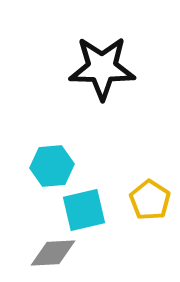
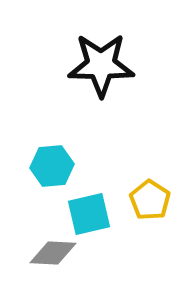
black star: moved 1 px left, 3 px up
cyan square: moved 5 px right, 4 px down
gray diamond: rotated 6 degrees clockwise
